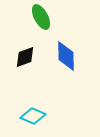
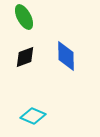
green ellipse: moved 17 px left
